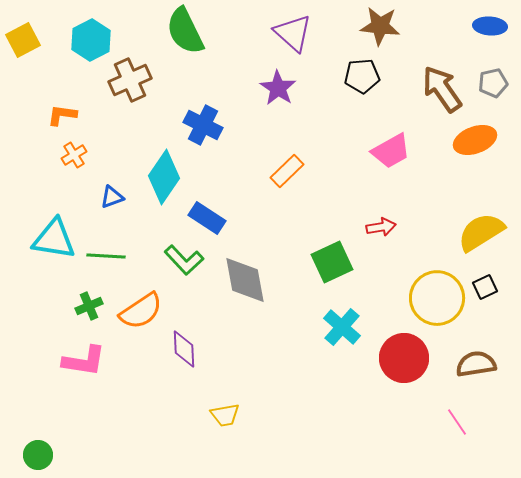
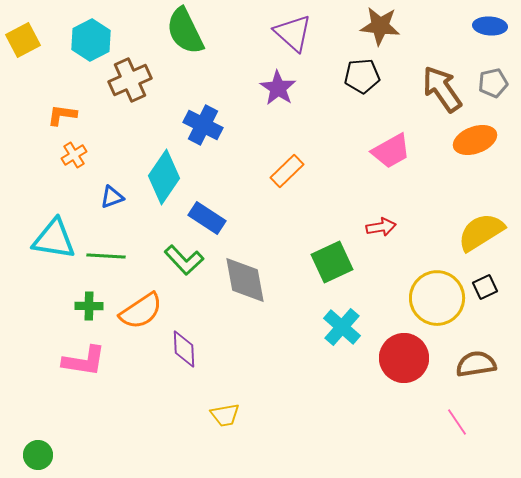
green cross: rotated 24 degrees clockwise
